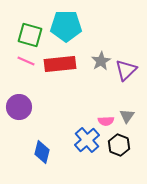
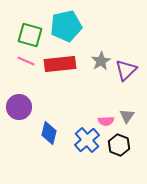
cyan pentagon: rotated 12 degrees counterclockwise
blue diamond: moved 7 px right, 19 px up
